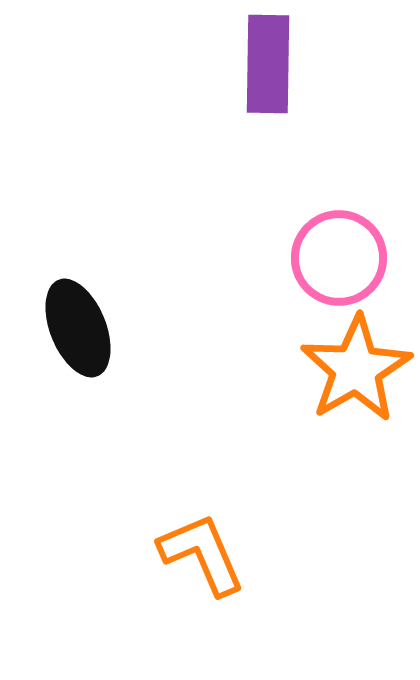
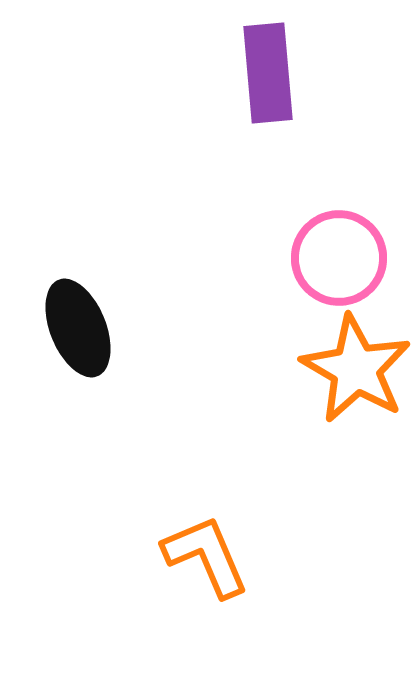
purple rectangle: moved 9 px down; rotated 6 degrees counterclockwise
orange star: rotated 12 degrees counterclockwise
orange L-shape: moved 4 px right, 2 px down
